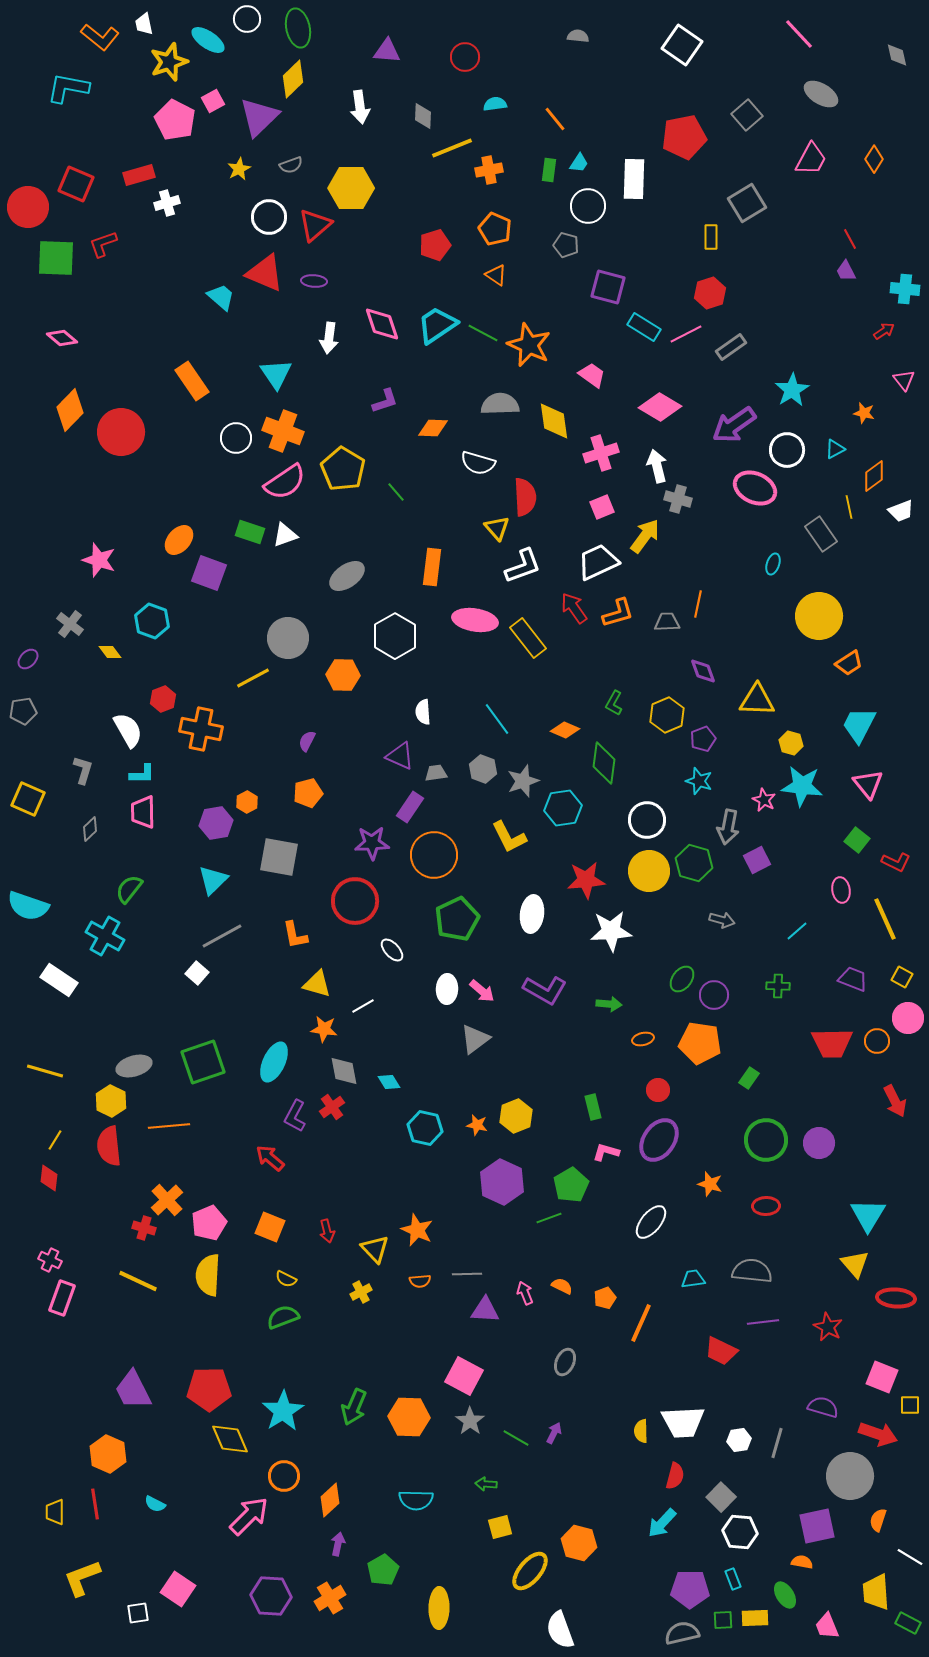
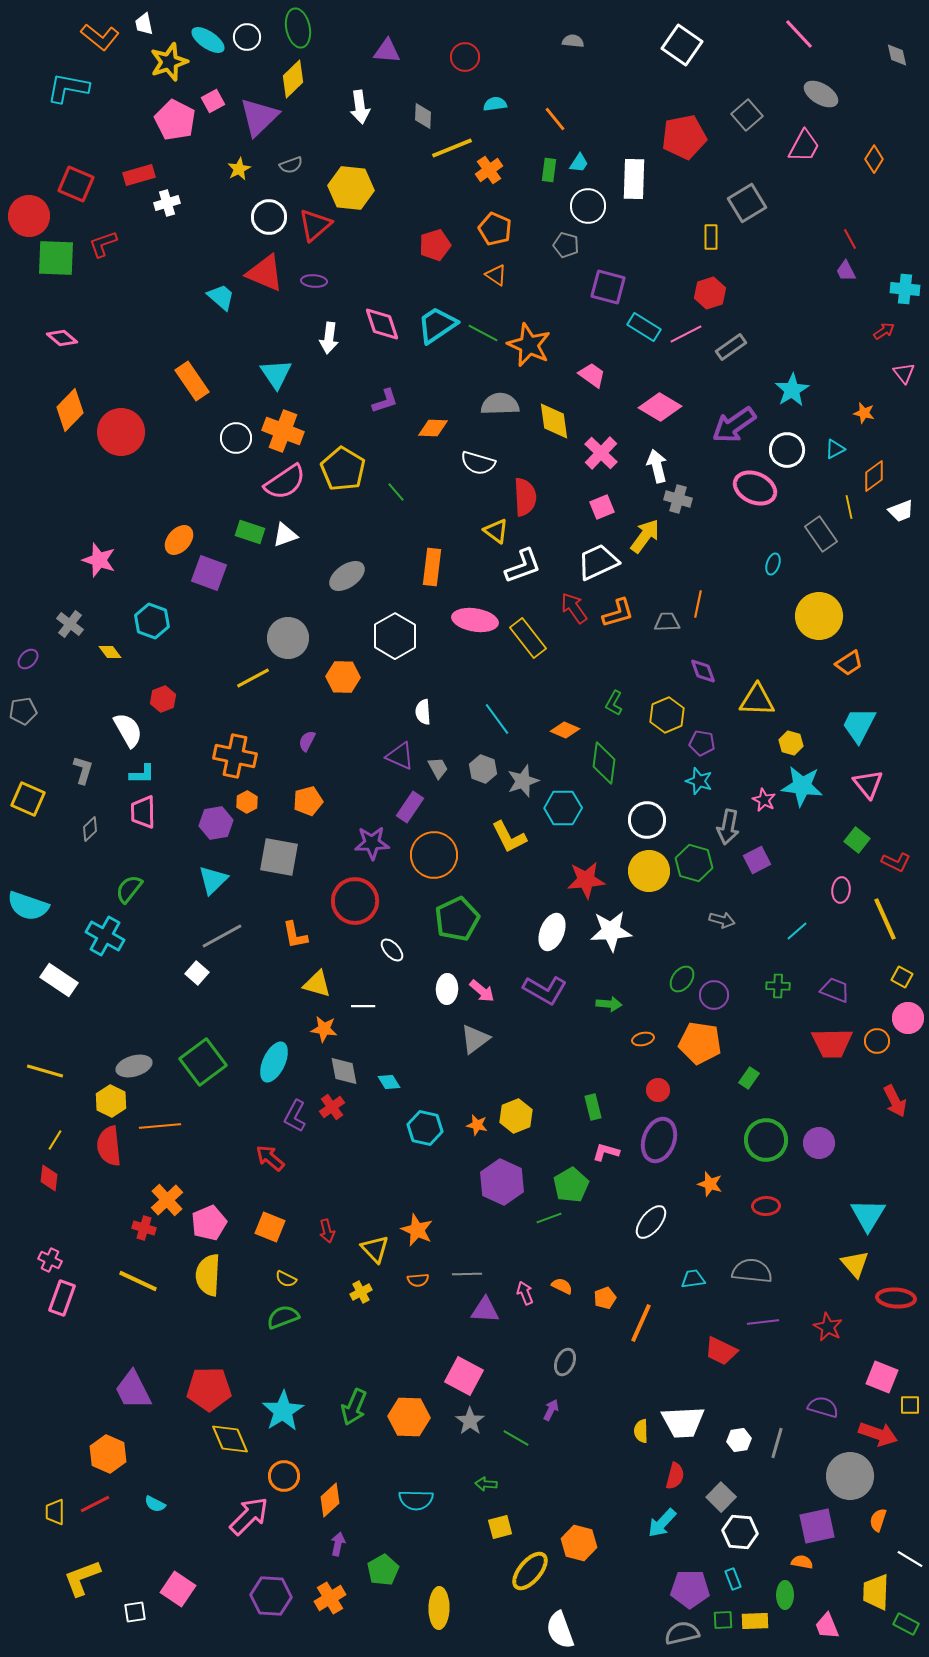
white circle at (247, 19): moved 18 px down
gray semicircle at (578, 36): moved 5 px left, 5 px down
pink trapezoid at (811, 159): moved 7 px left, 13 px up
orange cross at (489, 170): rotated 24 degrees counterclockwise
yellow hexagon at (351, 188): rotated 6 degrees clockwise
red circle at (28, 207): moved 1 px right, 9 px down
pink triangle at (904, 380): moved 7 px up
pink cross at (601, 453): rotated 28 degrees counterclockwise
yellow triangle at (497, 528): moved 1 px left, 3 px down; rotated 12 degrees counterclockwise
orange hexagon at (343, 675): moved 2 px down
orange cross at (201, 729): moved 34 px right, 27 px down
purple pentagon at (703, 739): moved 1 px left, 4 px down; rotated 30 degrees clockwise
gray trapezoid at (436, 773): moved 2 px right, 5 px up; rotated 70 degrees clockwise
orange pentagon at (308, 793): moved 8 px down
cyan hexagon at (563, 808): rotated 9 degrees clockwise
pink ellipse at (841, 890): rotated 15 degrees clockwise
white ellipse at (532, 914): moved 20 px right, 18 px down; rotated 15 degrees clockwise
purple trapezoid at (853, 979): moved 18 px left, 11 px down
white line at (363, 1006): rotated 30 degrees clockwise
green square at (203, 1062): rotated 18 degrees counterclockwise
orange line at (169, 1126): moved 9 px left
purple ellipse at (659, 1140): rotated 15 degrees counterclockwise
orange semicircle at (420, 1281): moved 2 px left, 1 px up
purple arrow at (554, 1433): moved 3 px left, 23 px up
red line at (95, 1504): rotated 72 degrees clockwise
white line at (910, 1557): moved 2 px down
yellow trapezoid at (876, 1592): rotated 6 degrees clockwise
green ellipse at (785, 1595): rotated 32 degrees clockwise
white square at (138, 1613): moved 3 px left, 1 px up
yellow rectangle at (755, 1618): moved 3 px down
green rectangle at (908, 1623): moved 2 px left, 1 px down
